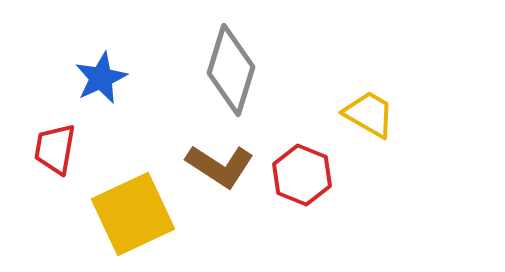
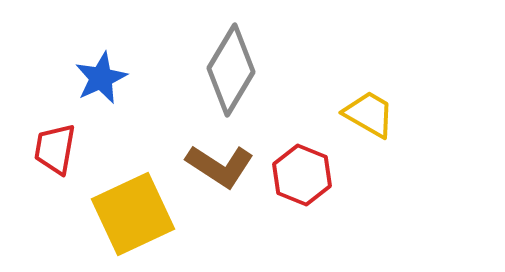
gray diamond: rotated 14 degrees clockwise
